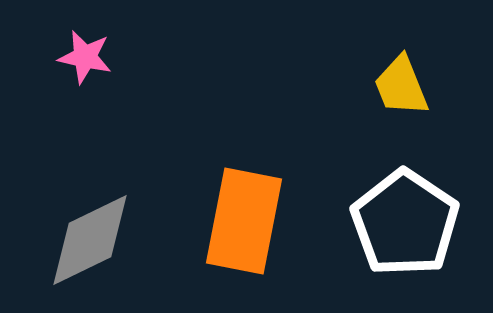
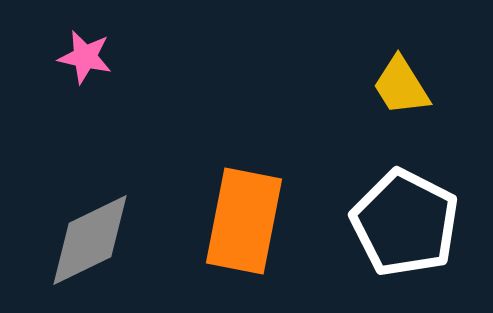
yellow trapezoid: rotated 10 degrees counterclockwise
white pentagon: rotated 7 degrees counterclockwise
